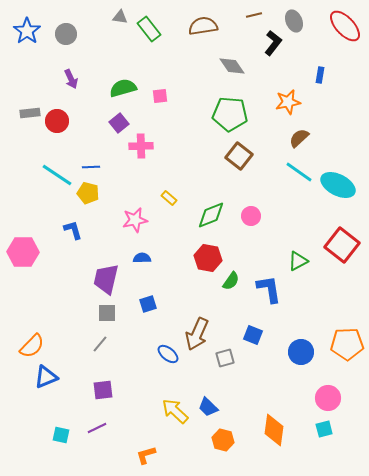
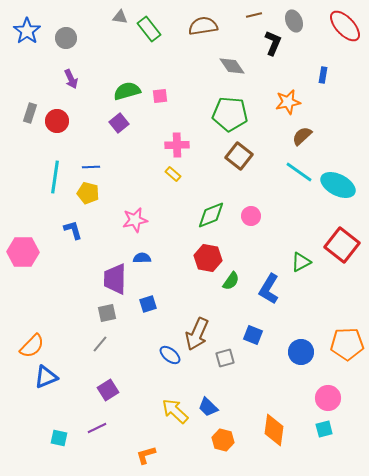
gray circle at (66, 34): moved 4 px down
black L-shape at (273, 43): rotated 15 degrees counterclockwise
blue rectangle at (320, 75): moved 3 px right
green semicircle at (123, 88): moved 4 px right, 3 px down
gray rectangle at (30, 113): rotated 66 degrees counterclockwise
brown semicircle at (299, 138): moved 3 px right, 2 px up
pink cross at (141, 146): moved 36 px right, 1 px up
cyan line at (57, 175): moved 2 px left, 2 px down; rotated 64 degrees clockwise
yellow rectangle at (169, 198): moved 4 px right, 24 px up
green triangle at (298, 261): moved 3 px right, 1 px down
purple trapezoid at (106, 279): moved 9 px right; rotated 12 degrees counterclockwise
blue L-shape at (269, 289): rotated 140 degrees counterclockwise
gray square at (107, 313): rotated 12 degrees counterclockwise
blue ellipse at (168, 354): moved 2 px right, 1 px down
purple square at (103, 390): moved 5 px right; rotated 25 degrees counterclockwise
cyan square at (61, 435): moved 2 px left, 3 px down
